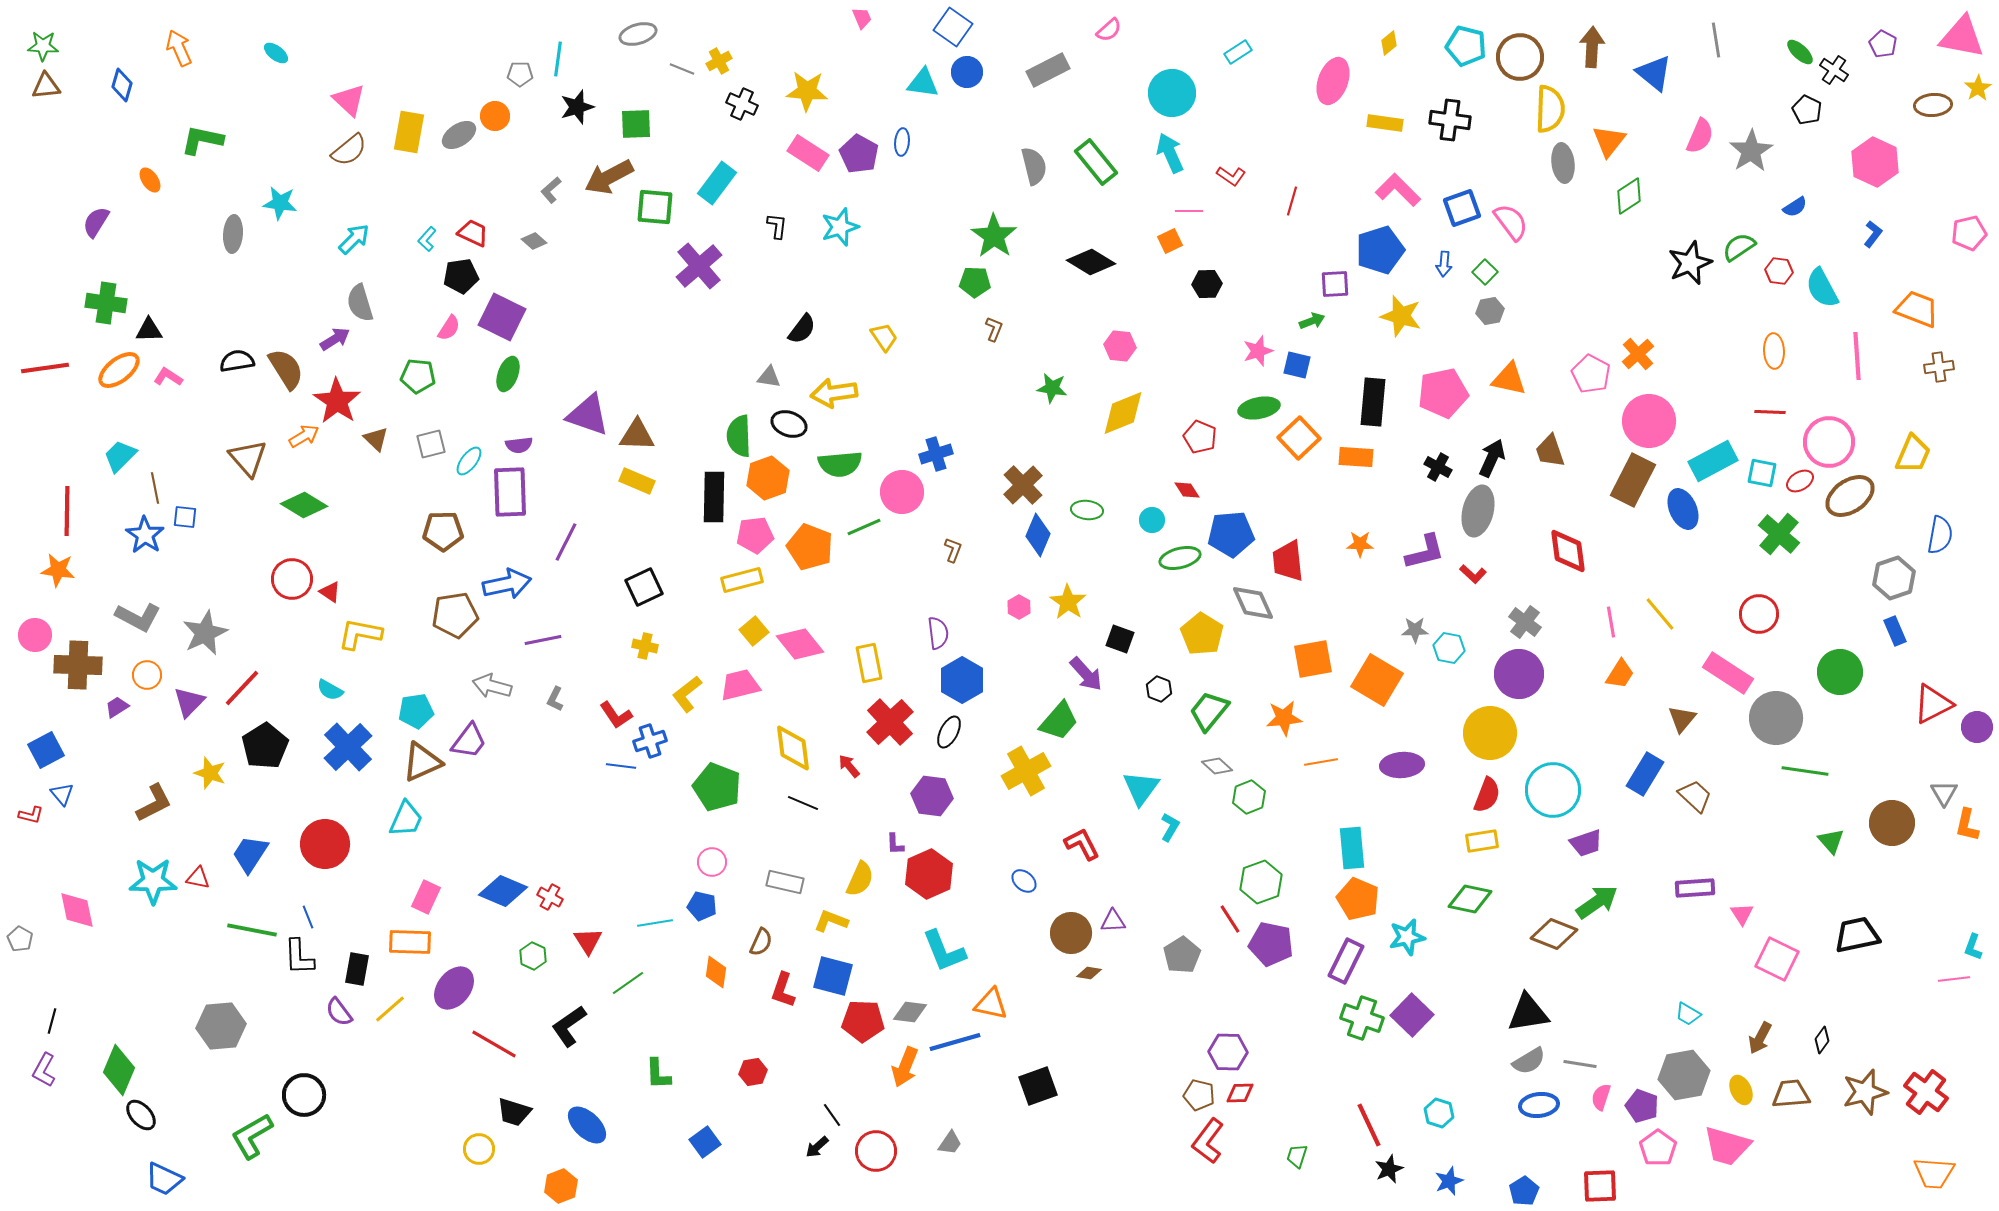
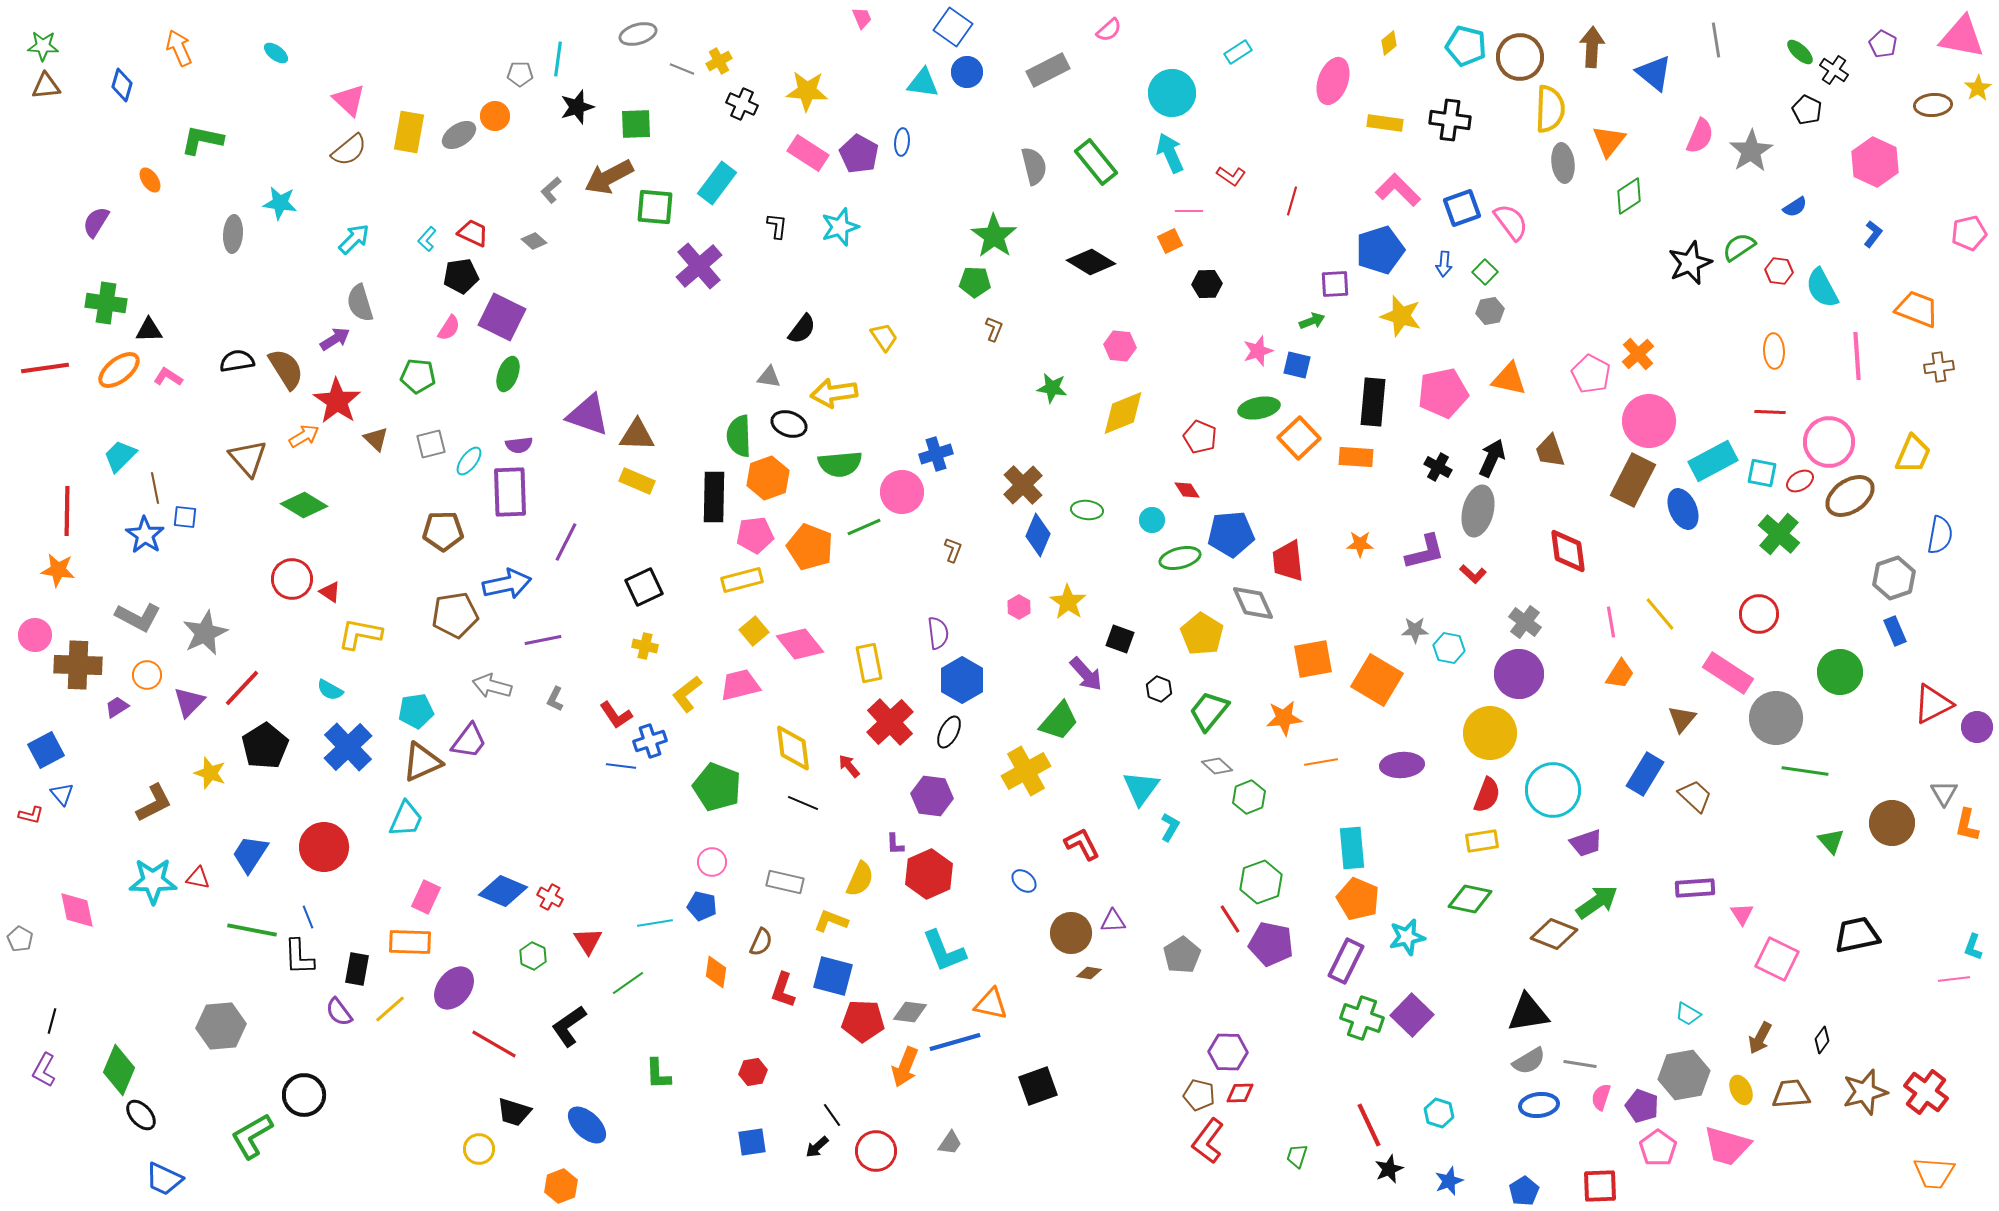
red circle at (325, 844): moved 1 px left, 3 px down
blue square at (705, 1142): moved 47 px right; rotated 28 degrees clockwise
